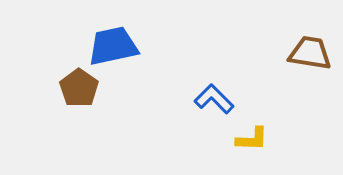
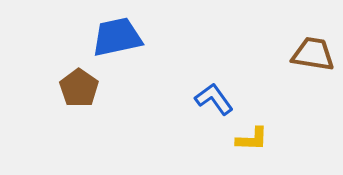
blue trapezoid: moved 4 px right, 9 px up
brown trapezoid: moved 3 px right, 1 px down
blue L-shape: rotated 9 degrees clockwise
